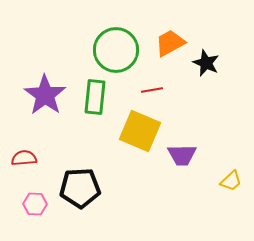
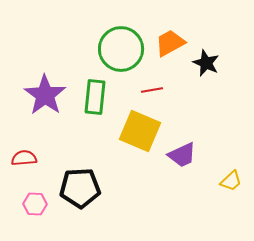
green circle: moved 5 px right, 1 px up
purple trapezoid: rotated 24 degrees counterclockwise
